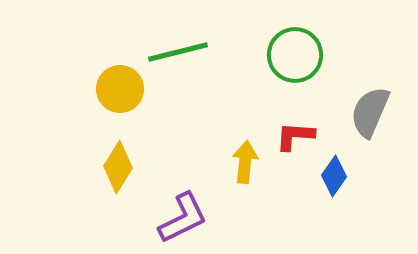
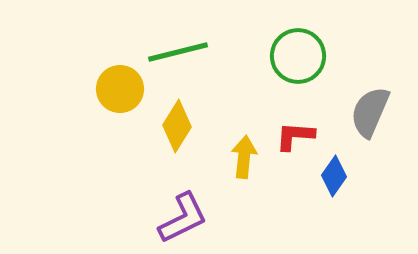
green circle: moved 3 px right, 1 px down
yellow arrow: moved 1 px left, 5 px up
yellow diamond: moved 59 px right, 41 px up
